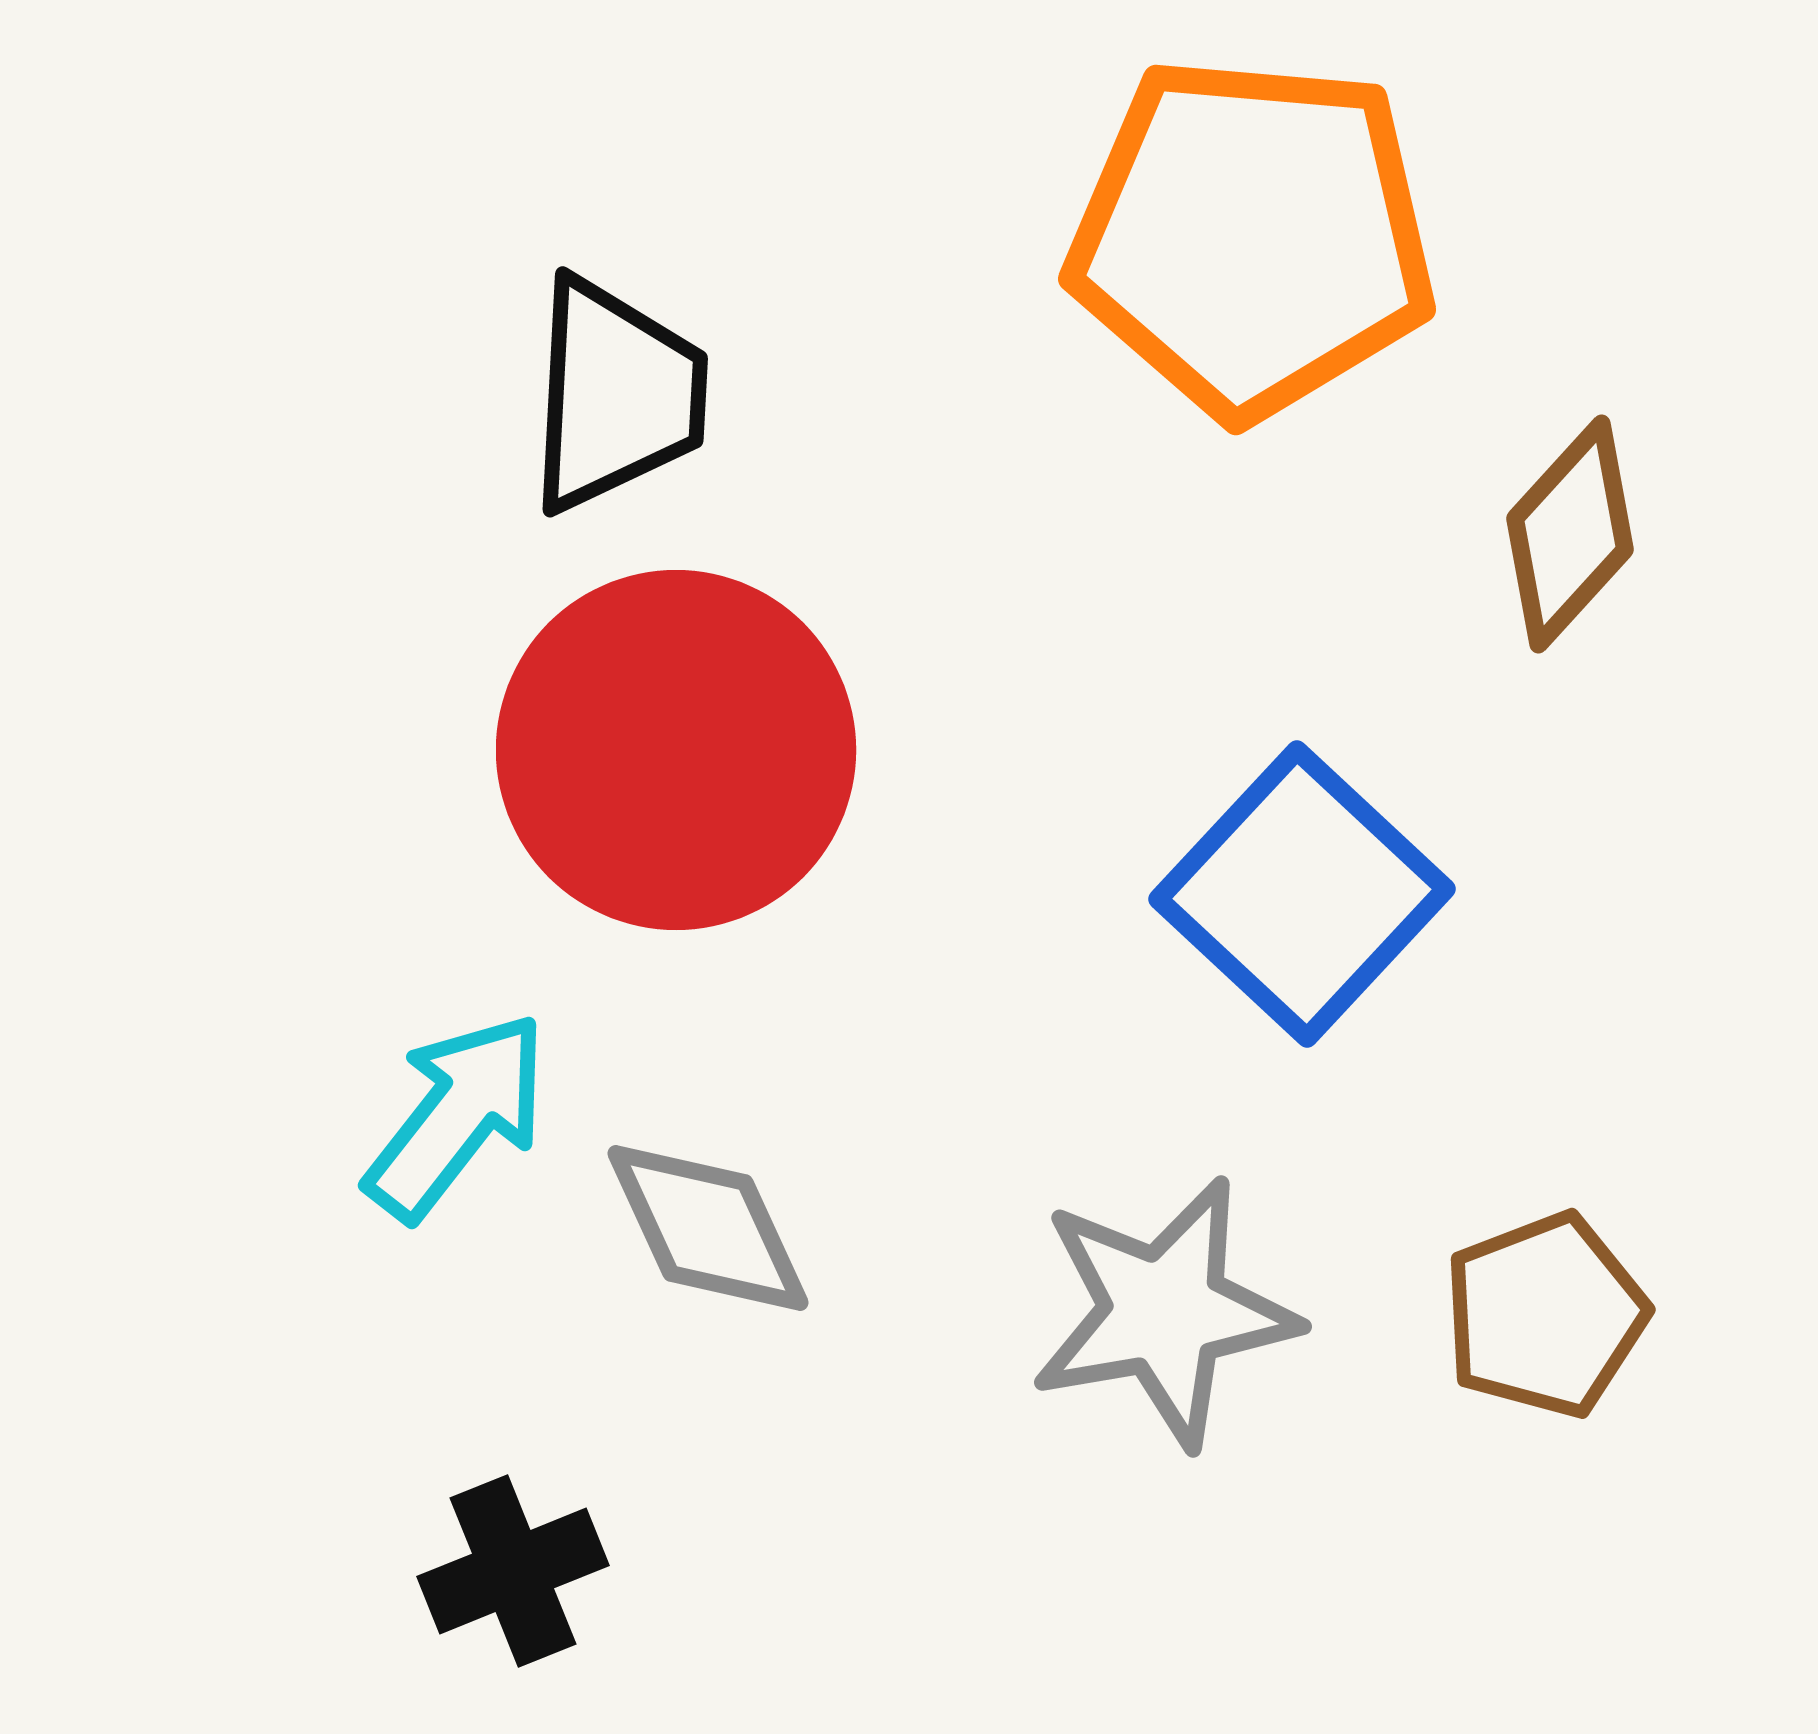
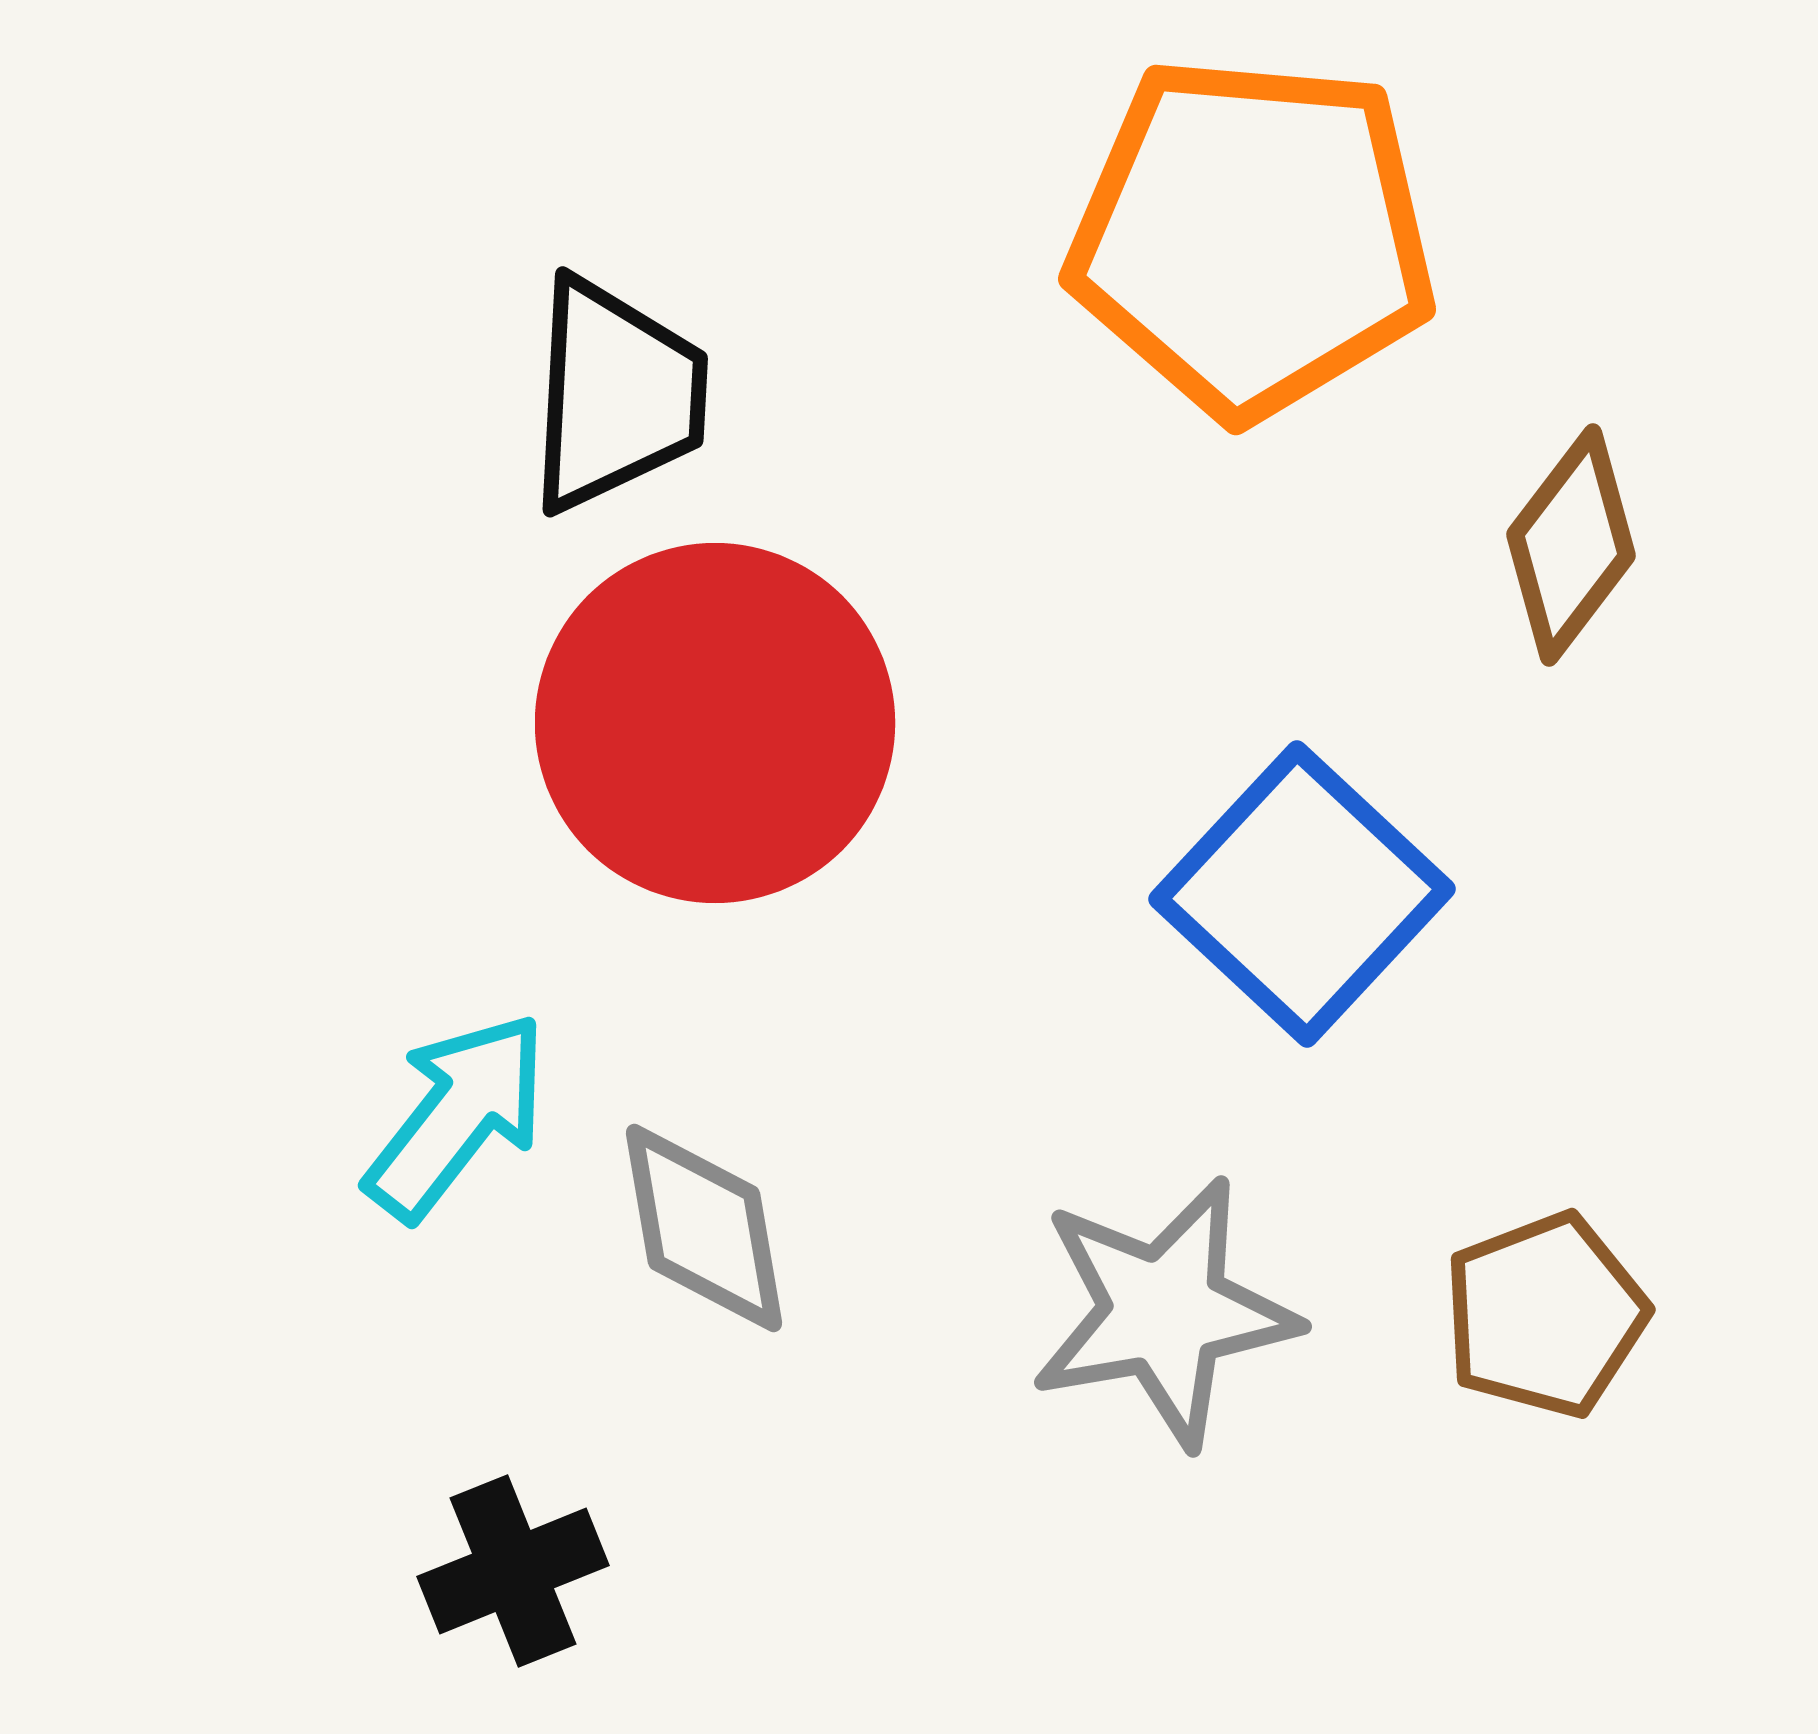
brown diamond: moved 1 px right, 11 px down; rotated 5 degrees counterclockwise
red circle: moved 39 px right, 27 px up
gray diamond: moved 4 px left; rotated 15 degrees clockwise
